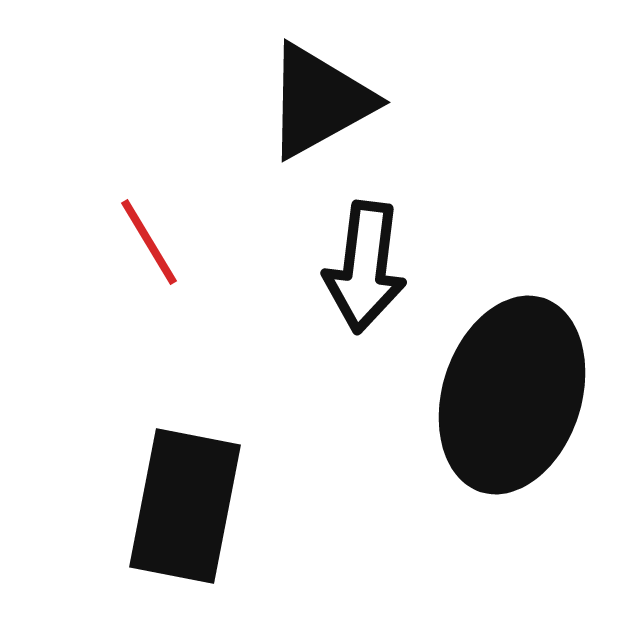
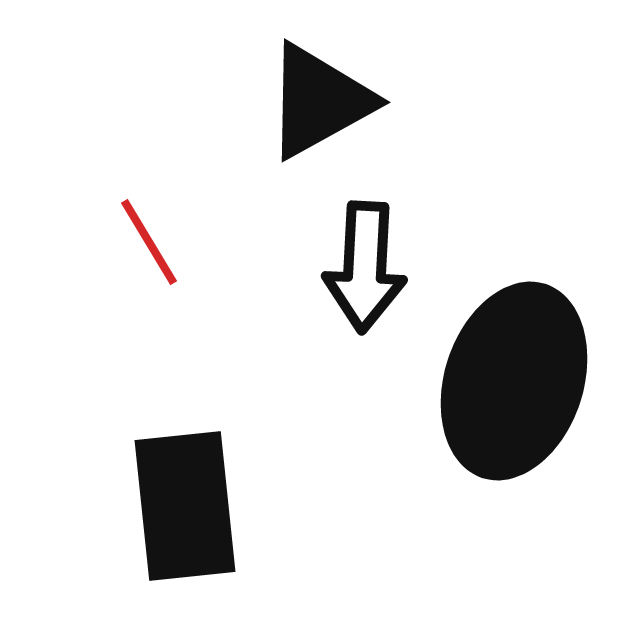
black arrow: rotated 4 degrees counterclockwise
black ellipse: moved 2 px right, 14 px up
black rectangle: rotated 17 degrees counterclockwise
